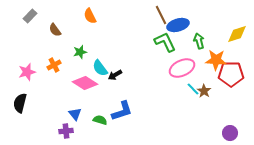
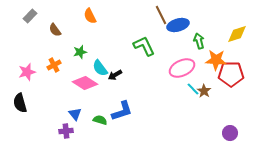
green L-shape: moved 21 px left, 4 px down
black semicircle: rotated 30 degrees counterclockwise
